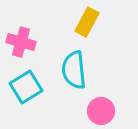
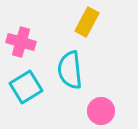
cyan semicircle: moved 4 px left
